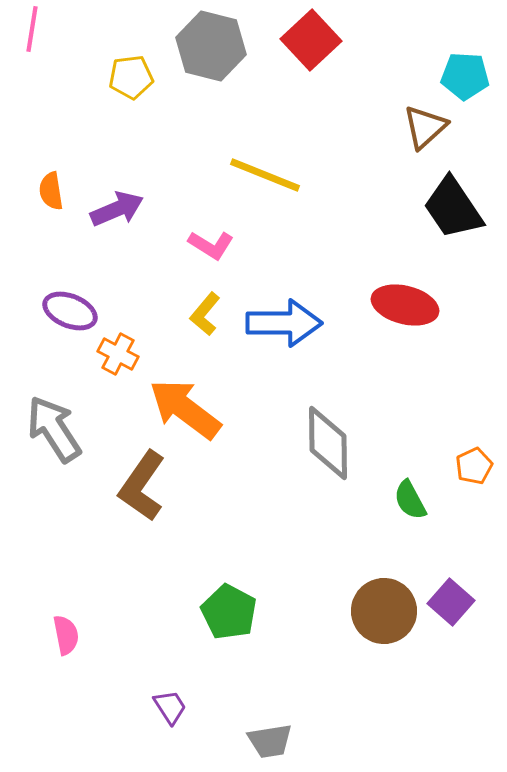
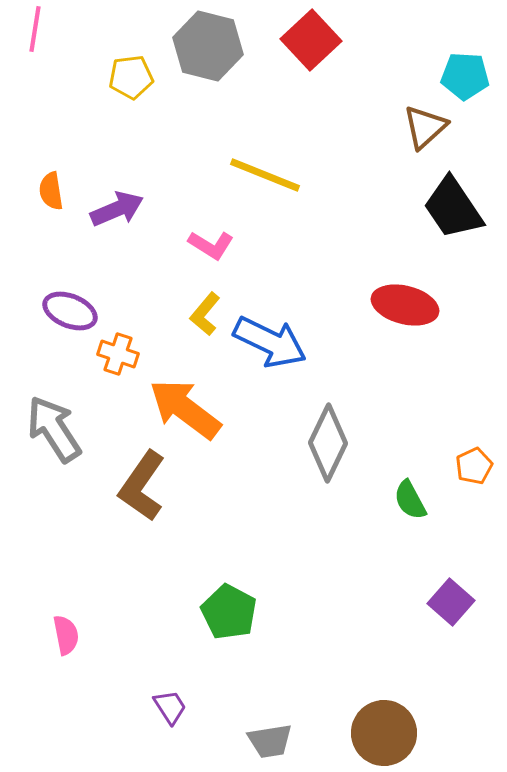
pink line: moved 3 px right
gray hexagon: moved 3 px left
blue arrow: moved 14 px left, 19 px down; rotated 26 degrees clockwise
orange cross: rotated 9 degrees counterclockwise
gray diamond: rotated 26 degrees clockwise
brown circle: moved 122 px down
